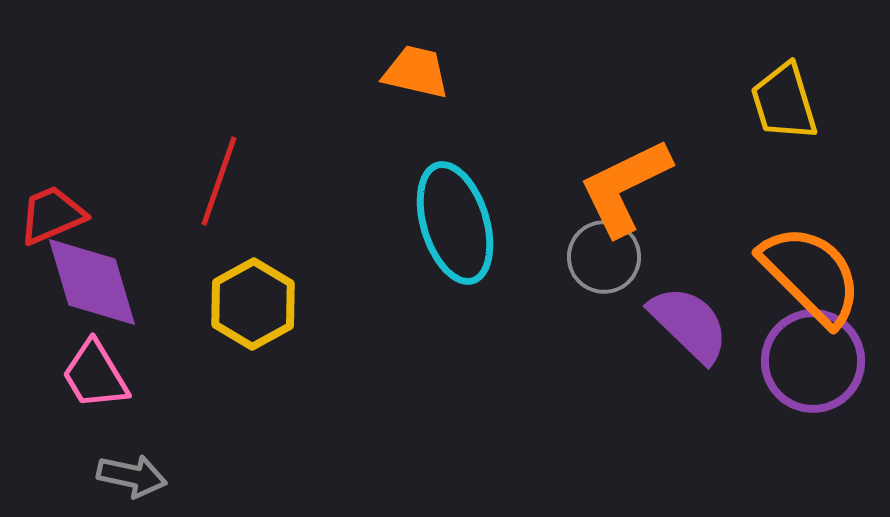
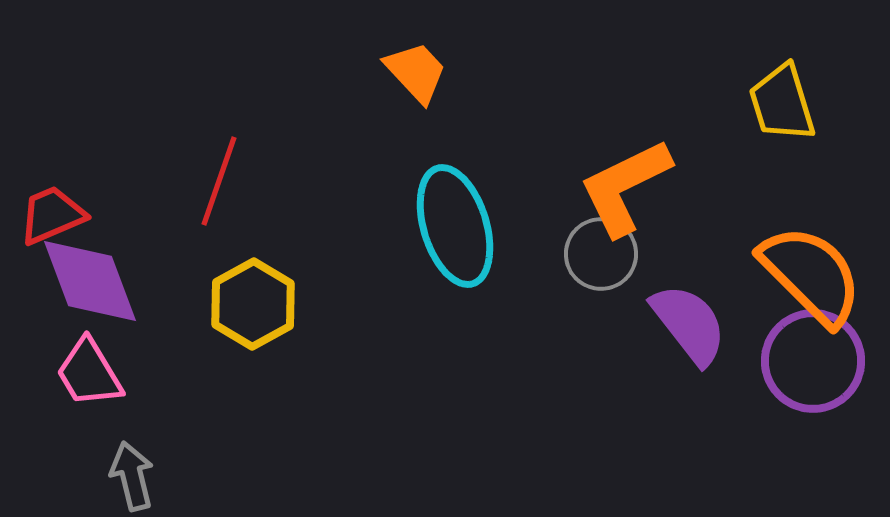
orange trapezoid: rotated 34 degrees clockwise
yellow trapezoid: moved 2 px left, 1 px down
cyan ellipse: moved 3 px down
gray circle: moved 3 px left, 3 px up
purple diamond: moved 2 px left, 1 px up; rotated 4 degrees counterclockwise
purple semicircle: rotated 8 degrees clockwise
pink trapezoid: moved 6 px left, 2 px up
gray arrow: rotated 116 degrees counterclockwise
